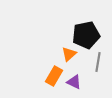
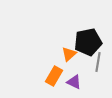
black pentagon: moved 2 px right, 7 px down
